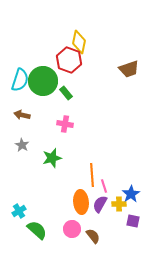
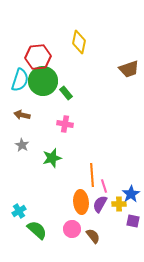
red hexagon: moved 31 px left, 3 px up; rotated 25 degrees counterclockwise
